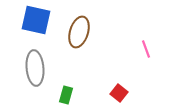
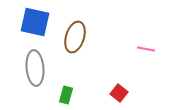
blue square: moved 1 px left, 2 px down
brown ellipse: moved 4 px left, 5 px down
pink line: rotated 60 degrees counterclockwise
